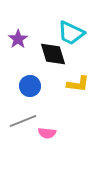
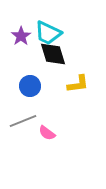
cyan trapezoid: moved 23 px left
purple star: moved 3 px right, 3 px up
yellow L-shape: rotated 15 degrees counterclockwise
pink semicircle: rotated 30 degrees clockwise
